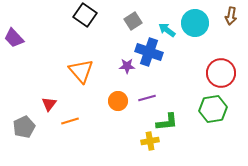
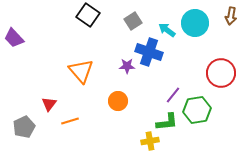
black square: moved 3 px right
purple line: moved 26 px right, 3 px up; rotated 36 degrees counterclockwise
green hexagon: moved 16 px left, 1 px down
